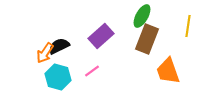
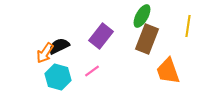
purple rectangle: rotated 10 degrees counterclockwise
